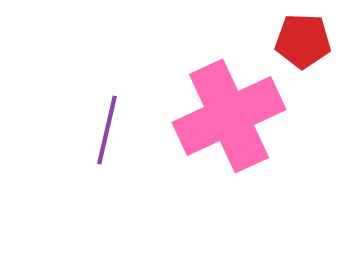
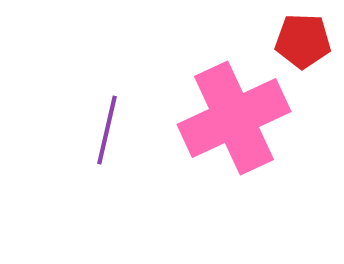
pink cross: moved 5 px right, 2 px down
